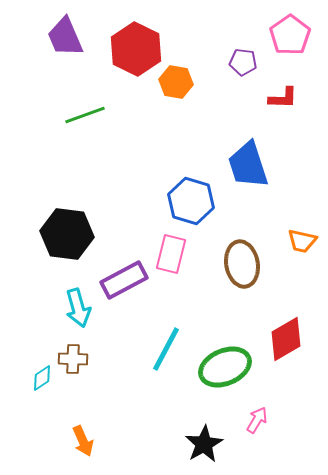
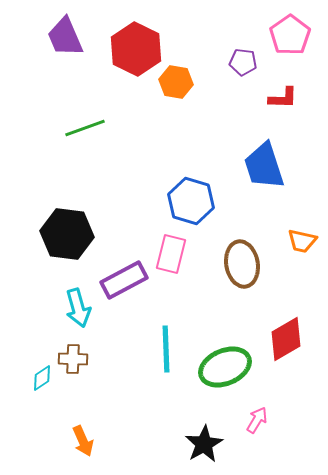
green line: moved 13 px down
blue trapezoid: moved 16 px right, 1 px down
cyan line: rotated 30 degrees counterclockwise
